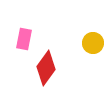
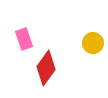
pink rectangle: rotated 30 degrees counterclockwise
